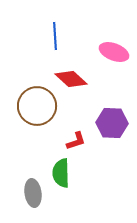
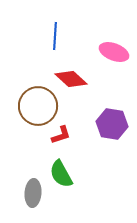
blue line: rotated 8 degrees clockwise
brown circle: moved 1 px right
purple hexagon: moved 1 px down; rotated 8 degrees clockwise
red L-shape: moved 15 px left, 6 px up
green semicircle: moved 1 px down; rotated 28 degrees counterclockwise
gray ellipse: rotated 12 degrees clockwise
